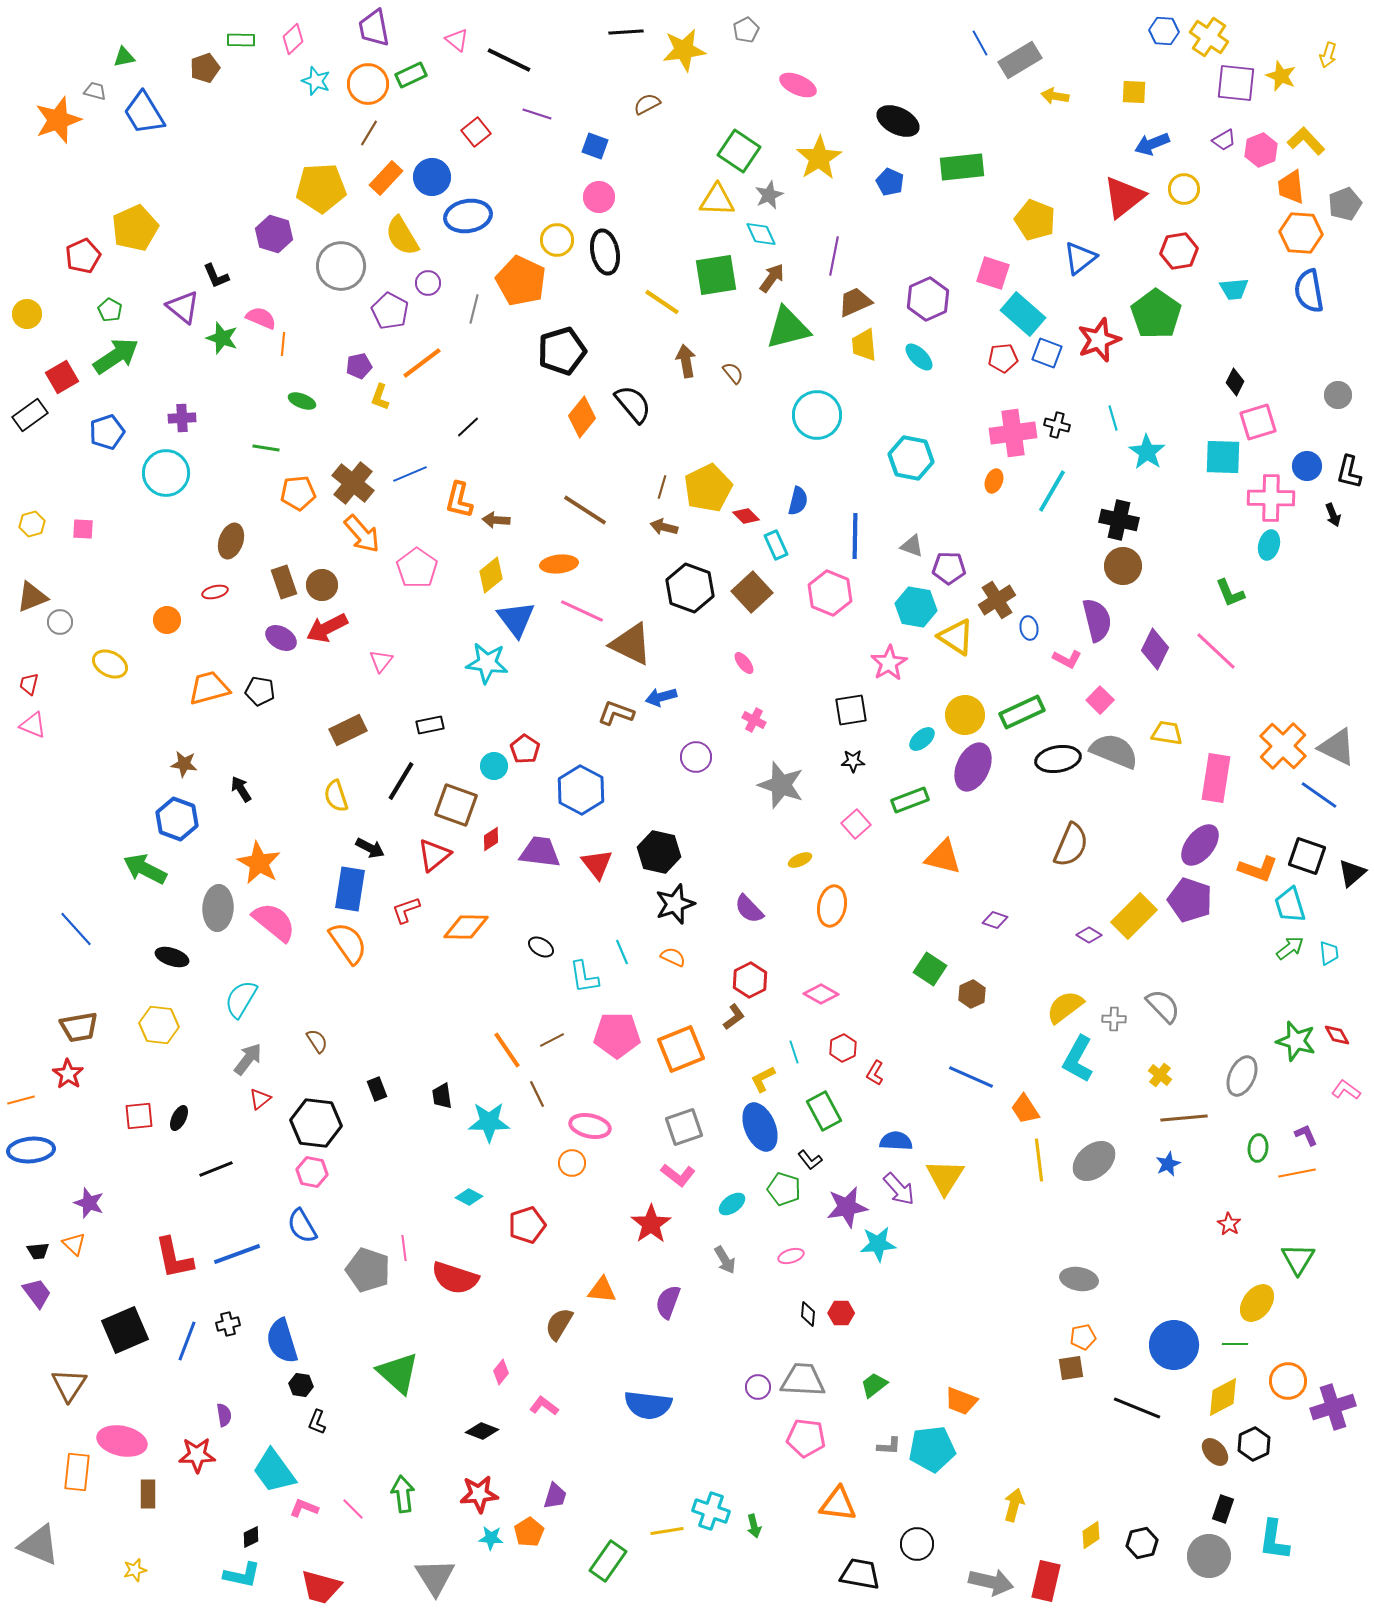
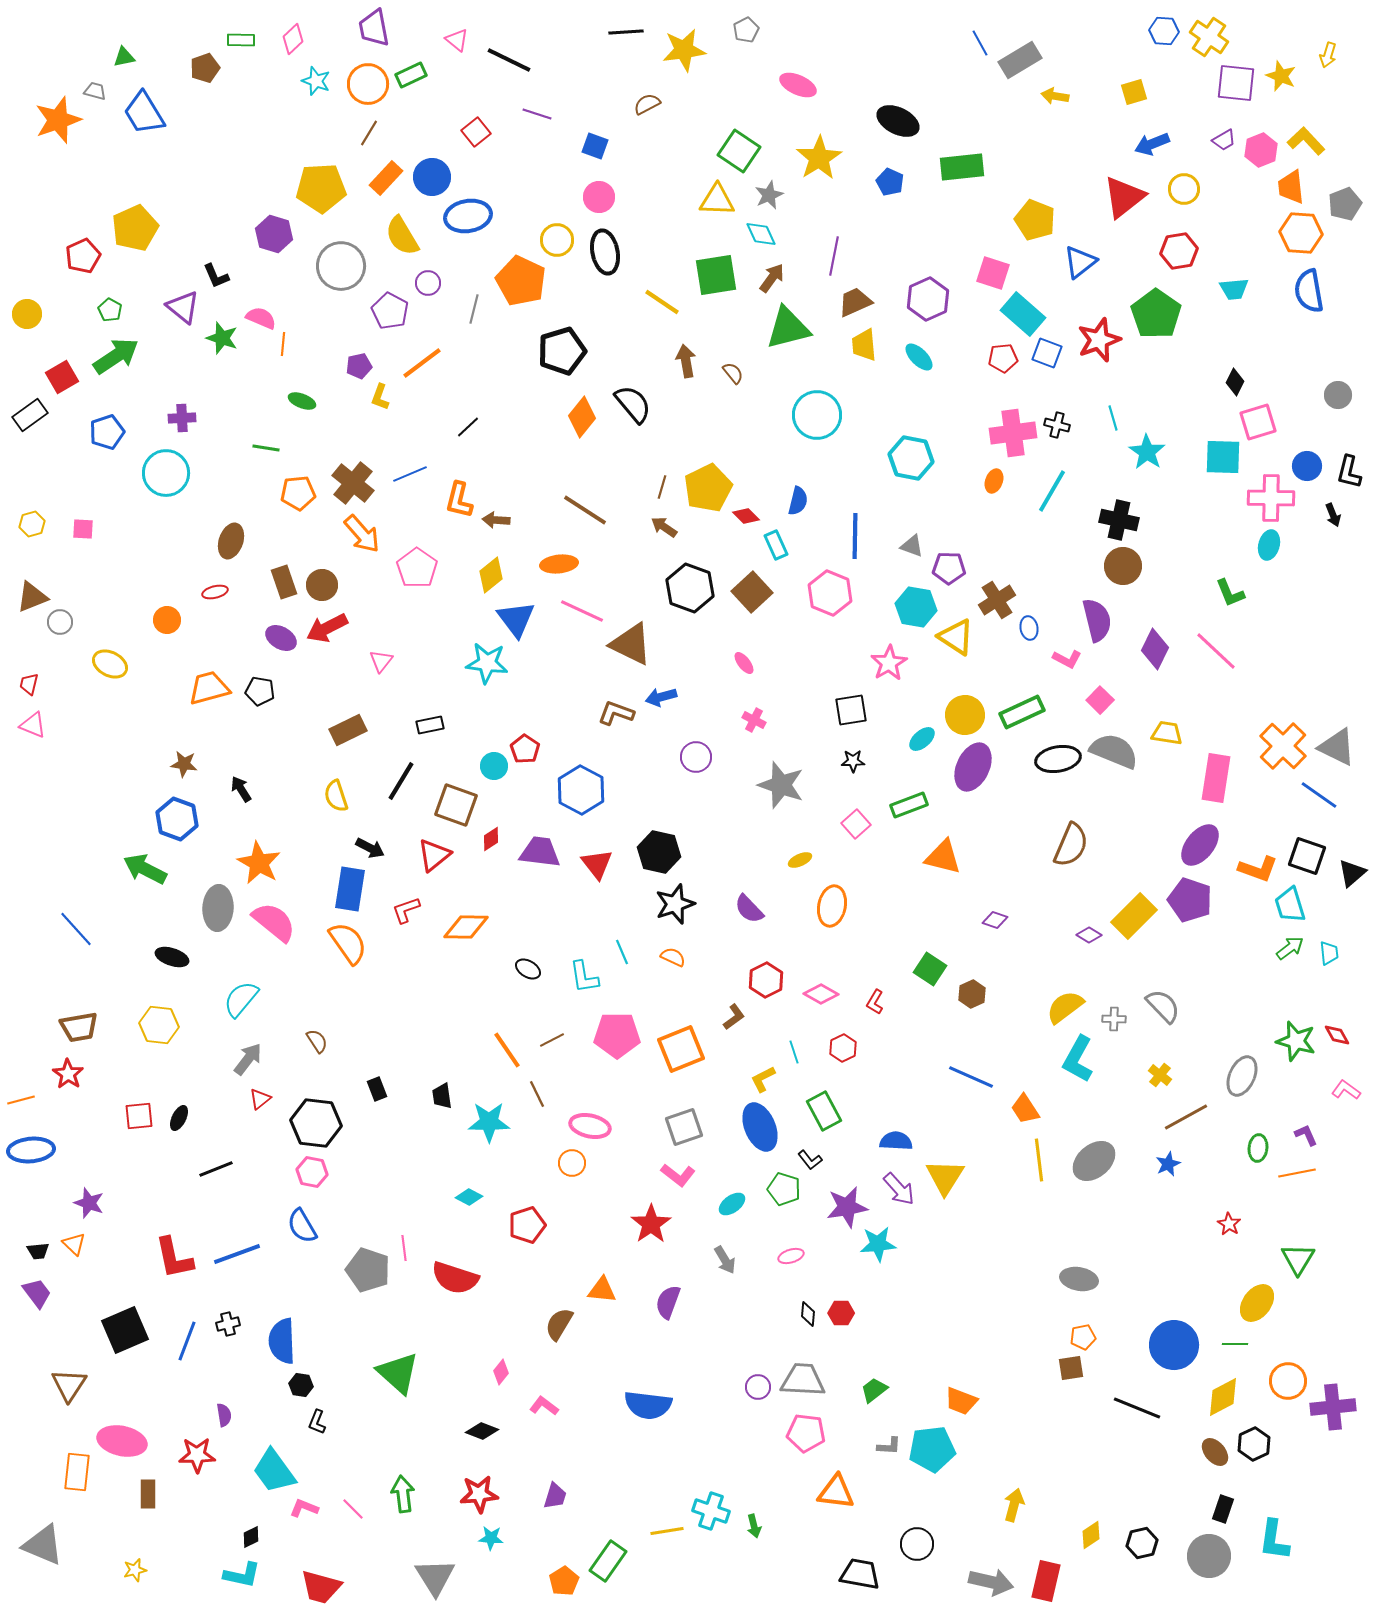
yellow square at (1134, 92): rotated 20 degrees counterclockwise
blue triangle at (1080, 258): moved 4 px down
brown arrow at (664, 527): rotated 20 degrees clockwise
green rectangle at (910, 800): moved 1 px left, 5 px down
black ellipse at (541, 947): moved 13 px left, 22 px down
red hexagon at (750, 980): moved 16 px right
cyan semicircle at (241, 999): rotated 9 degrees clockwise
red L-shape at (875, 1073): moved 71 px up
brown line at (1184, 1118): moved 2 px right, 1 px up; rotated 24 degrees counterclockwise
blue semicircle at (282, 1341): rotated 15 degrees clockwise
green trapezoid at (874, 1385): moved 5 px down
purple cross at (1333, 1407): rotated 12 degrees clockwise
pink pentagon at (806, 1438): moved 5 px up
orange triangle at (838, 1504): moved 2 px left, 12 px up
orange pentagon at (529, 1532): moved 35 px right, 49 px down
gray triangle at (39, 1545): moved 4 px right
